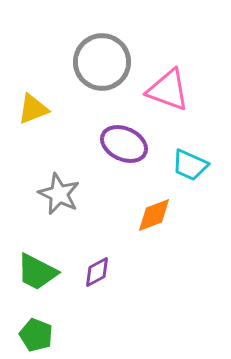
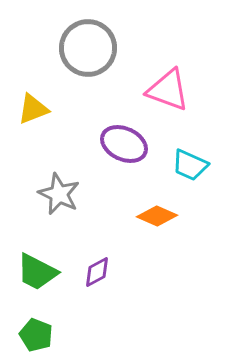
gray circle: moved 14 px left, 14 px up
orange diamond: moved 3 px right, 1 px down; rotated 45 degrees clockwise
